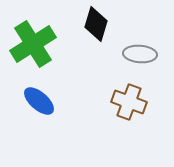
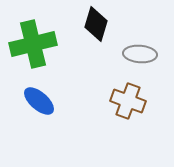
green cross: rotated 18 degrees clockwise
brown cross: moved 1 px left, 1 px up
